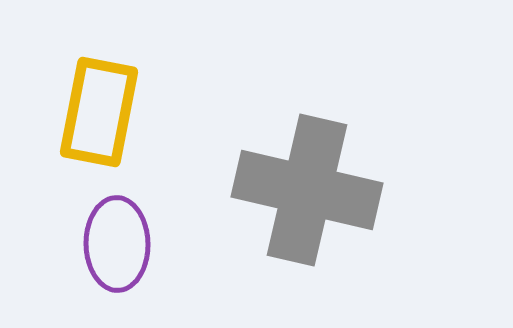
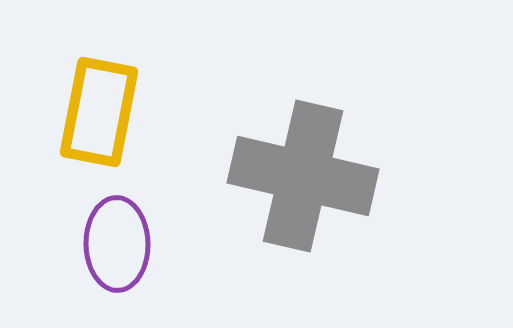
gray cross: moved 4 px left, 14 px up
